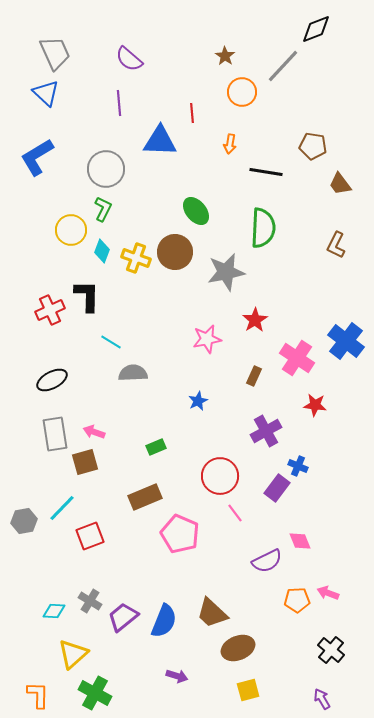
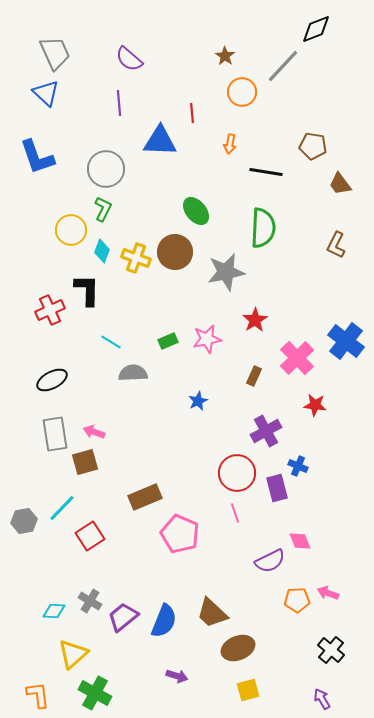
blue L-shape at (37, 157): rotated 78 degrees counterclockwise
black L-shape at (87, 296): moved 6 px up
pink cross at (297, 358): rotated 12 degrees clockwise
green rectangle at (156, 447): moved 12 px right, 106 px up
red circle at (220, 476): moved 17 px right, 3 px up
purple rectangle at (277, 488): rotated 52 degrees counterclockwise
pink line at (235, 513): rotated 18 degrees clockwise
red square at (90, 536): rotated 12 degrees counterclockwise
purple semicircle at (267, 561): moved 3 px right
orange L-shape at (38, 695): rotated 8 degrees counterclockwise
